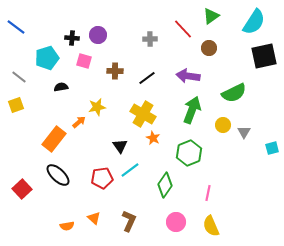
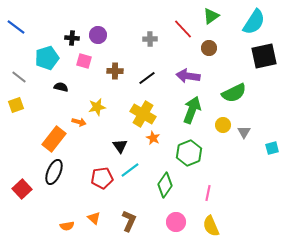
black semicircle: rotated 24 degrees clockwise
orange arrow: rotated 56 degrees clockwise
black ellipse: moved 4 px left, 3 px up; rotated 70 degrees clockwise
